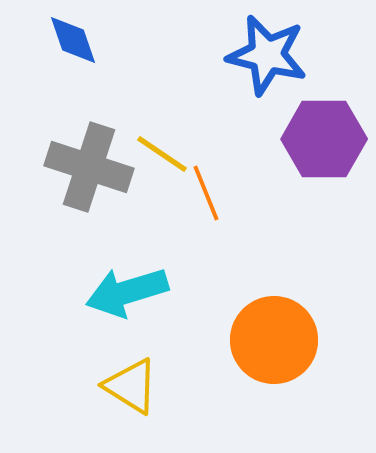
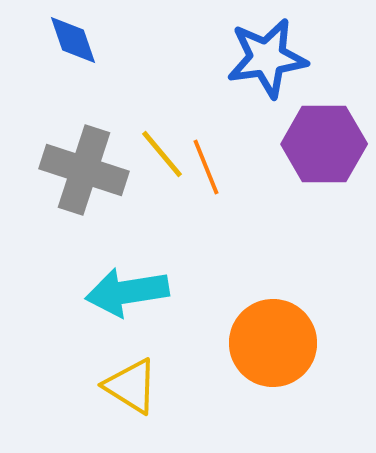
blue star: moved 3 px down; rotated 22 degrees counterclockwise
purple hexagon: moved 5 px down
yellow line: rotated 16 degrees clockwise
gray cross: moved 5 px left, 3 px down
orange line: moved 26 px up
cyan arrow: rotated 8 degrees clockwise
orange circle: moved 1 px left, 3 px down
